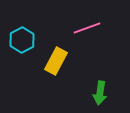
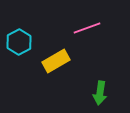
cyan hexagon: moved 3 px left, 2 px down
yellow rectangle: rotated 32 degrees clockwise
